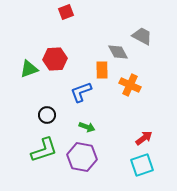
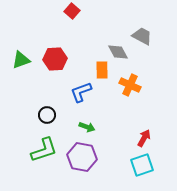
red square: moved 6 px right, 1 px up; rotated 28 degrees counterclockwise
green triangle: moved 8 px left, 9 px up
red arrow: rotated 24 degrees counterclockwise
